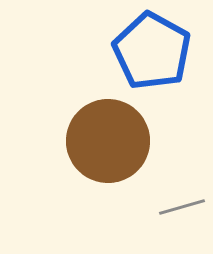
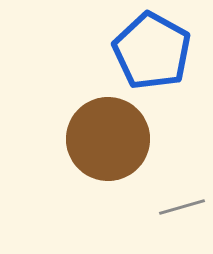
brown circle: moved 2 px up
